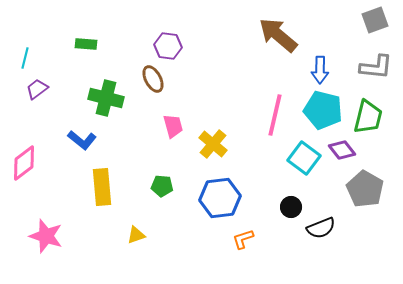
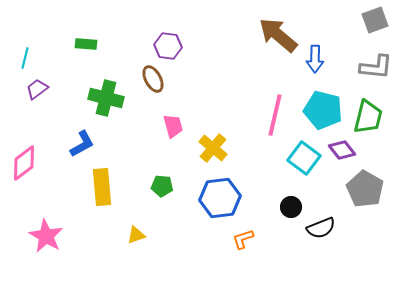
blue arrow: moved 5 px left, 11 px up
blue L-shape: moved 4 px down; rotated 68 degrees counterclockwise
yellow cross: moved 4 px down
pink star: rotated 12 degrees clockwise
